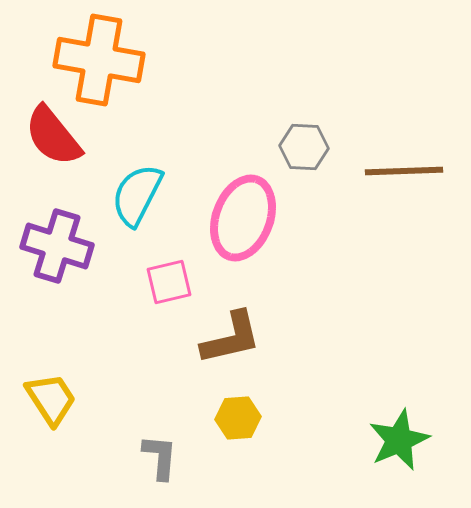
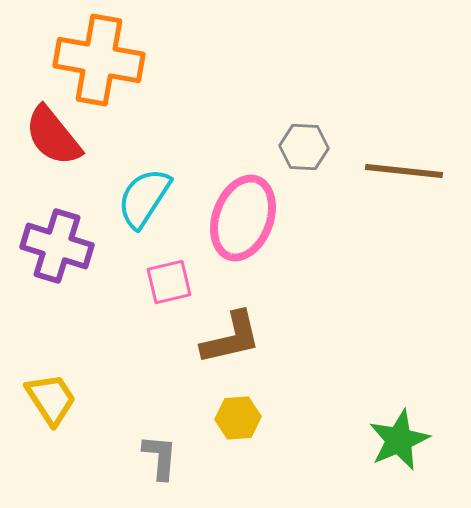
brown line: rotated 8 degrees clockwise
cyan semicircle: moved 7 px right, 3 px down; rotated 6 degrees clockwise
